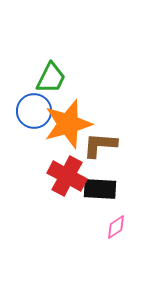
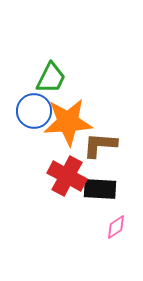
orange star: moved 2 px up; rotated 12 degrees clockwise
